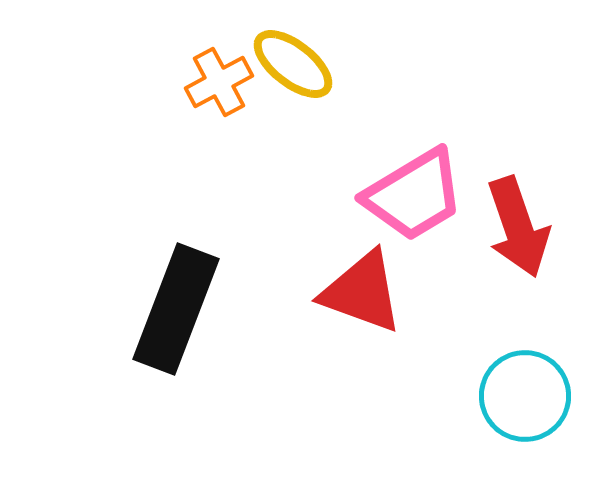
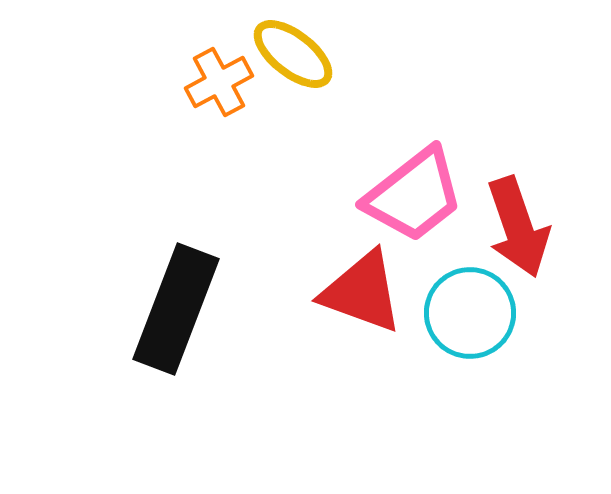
yellow ellipse: moved 10 px up
pink trapezoid: rotated 7 degrees counterclockwise
cyan circle: moved 55 px left, 83 px up
